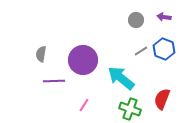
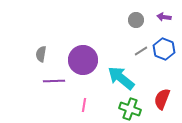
pink line: rotated 24 degrees counterclockwise
